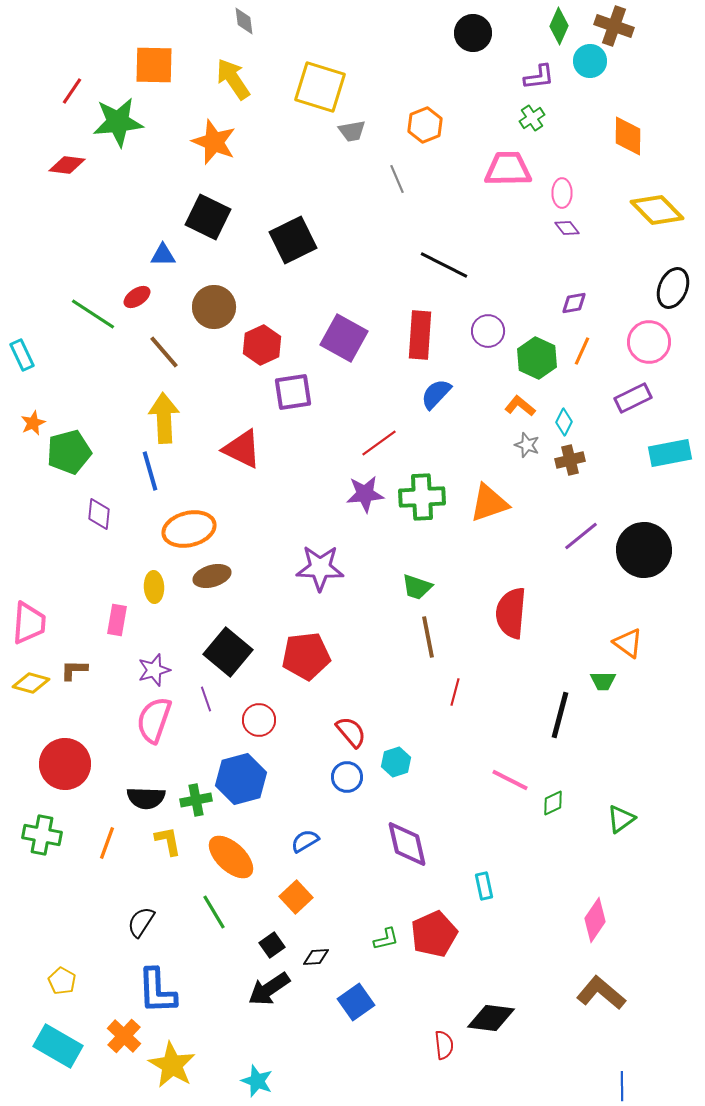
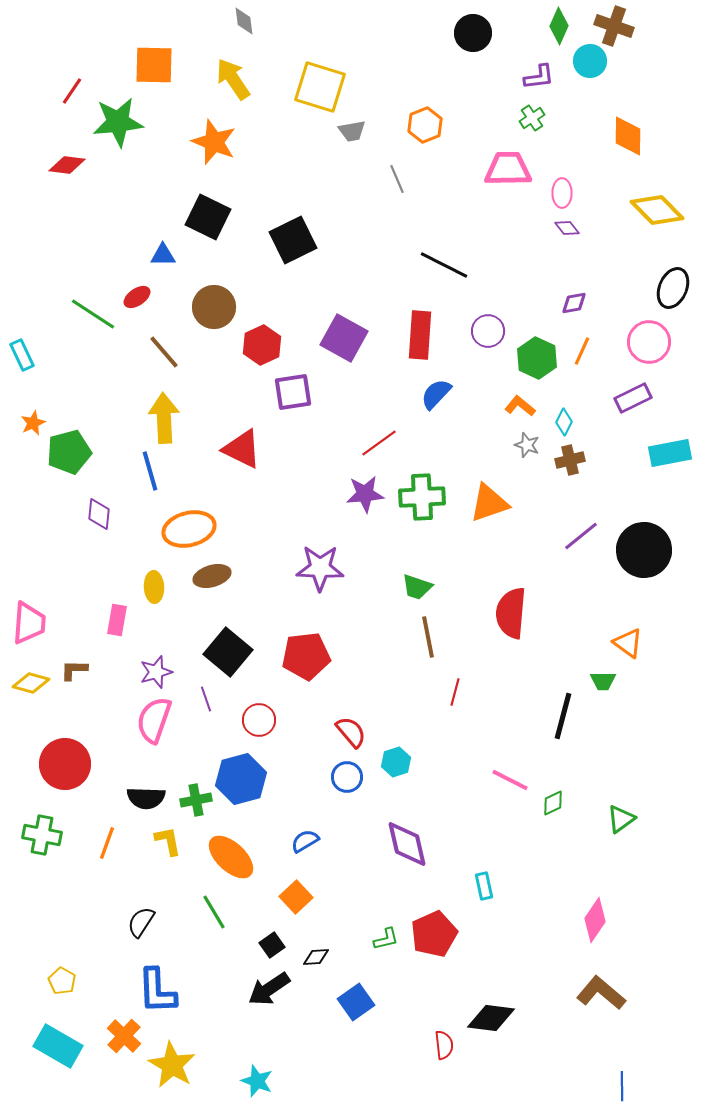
purple star at (154, 670): moved 2 px right, 2 px down
black line at (560, 715): moved 3 px right, 1 px down
